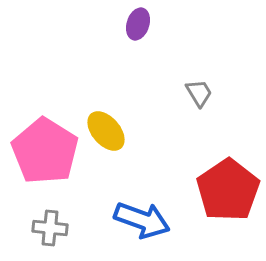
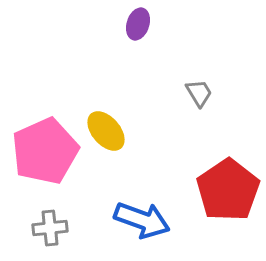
pink pentagon: rotated 16 degrees clockwise
gray cross: rotated 12 degrees counterclockwise
